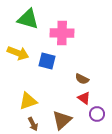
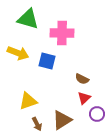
red triangle: rotated 40 degrees clockwise
brown triangle: rotated 10 degrees clockwise
brown arrow: moved 4 px right
